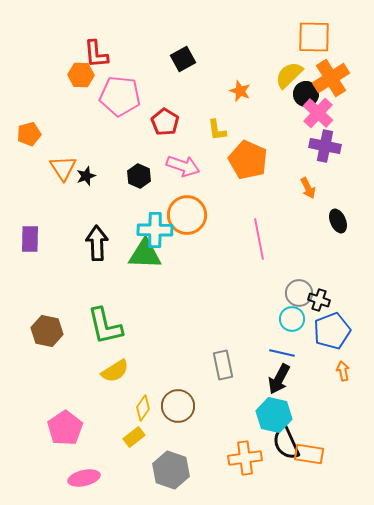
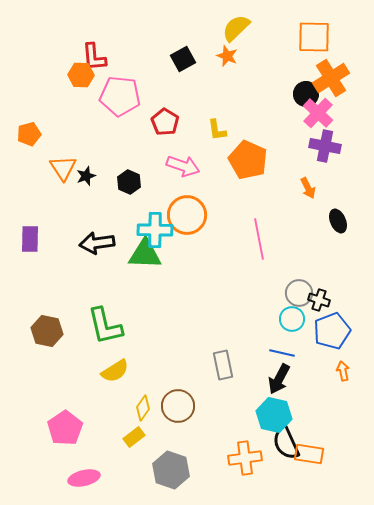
red L-shape at (96, 54): moved 2 px left, 3 px down
yellow semicircle at (289, 75): moved 53 px left, 47 px up
orange star at (240, 91): moved 13 px left, 35 px up
black hexagon at (139, 176): moved 10 px left, 6 px down
black arrow at (97, 243): rotated 96 degrees counterclockwise
